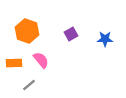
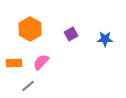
orange hexagon: moved 3 px right, 2 px up; rotated 10 degrees clockwise
pink semicircle: moved 2 px down; rotated 96 degrees counterclockwise
gray line: moved 1 px left, 1 px down
